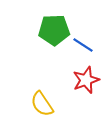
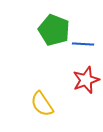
green pentagon: rotated 24 degrees clockwise
blue line: moved 1 px up; rotated 30 degrees counterclockwise
